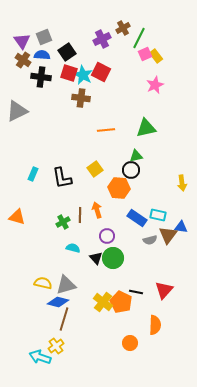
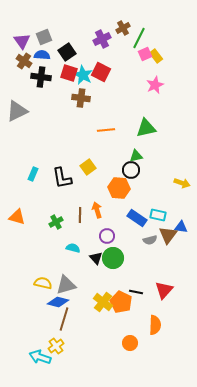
brown cross at (23, 60): moved 1 px right, 1 px down
yellow square at (95, 169): moved 7 px left, 2 px up
yellow arrow at (182, 183): rotated 63 degrees counterclockwise
green cross at (63, 222): moved 7 px left
